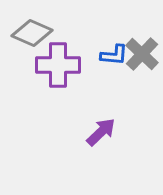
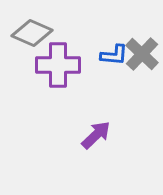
purple arrow: moved 5 px left, 3 px down
